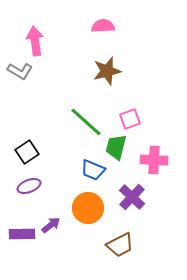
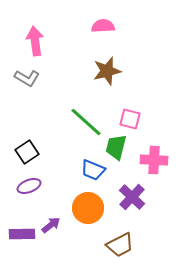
gray L-shape: moved 7 px right, 7 px down
pink square: rotated 35 degrees clockwise
